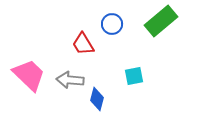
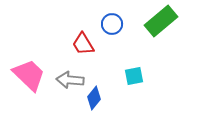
blue diamond: moved 3 px left, 1 px up; rotated 25 degrees clockwise
